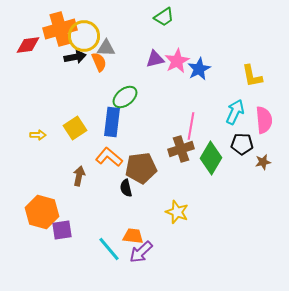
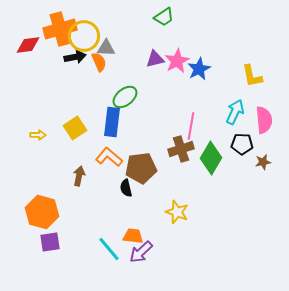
purple square: moved 12 px left, 12 px down
